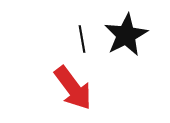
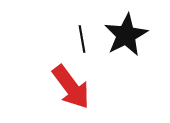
red arrow: moved 2 px left, 1 px up
